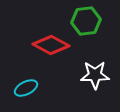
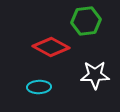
red diamond: moved 2 px down
cyan ellipse: moved 13 px right, 1 px up; rotated 25 degrees clockwise
